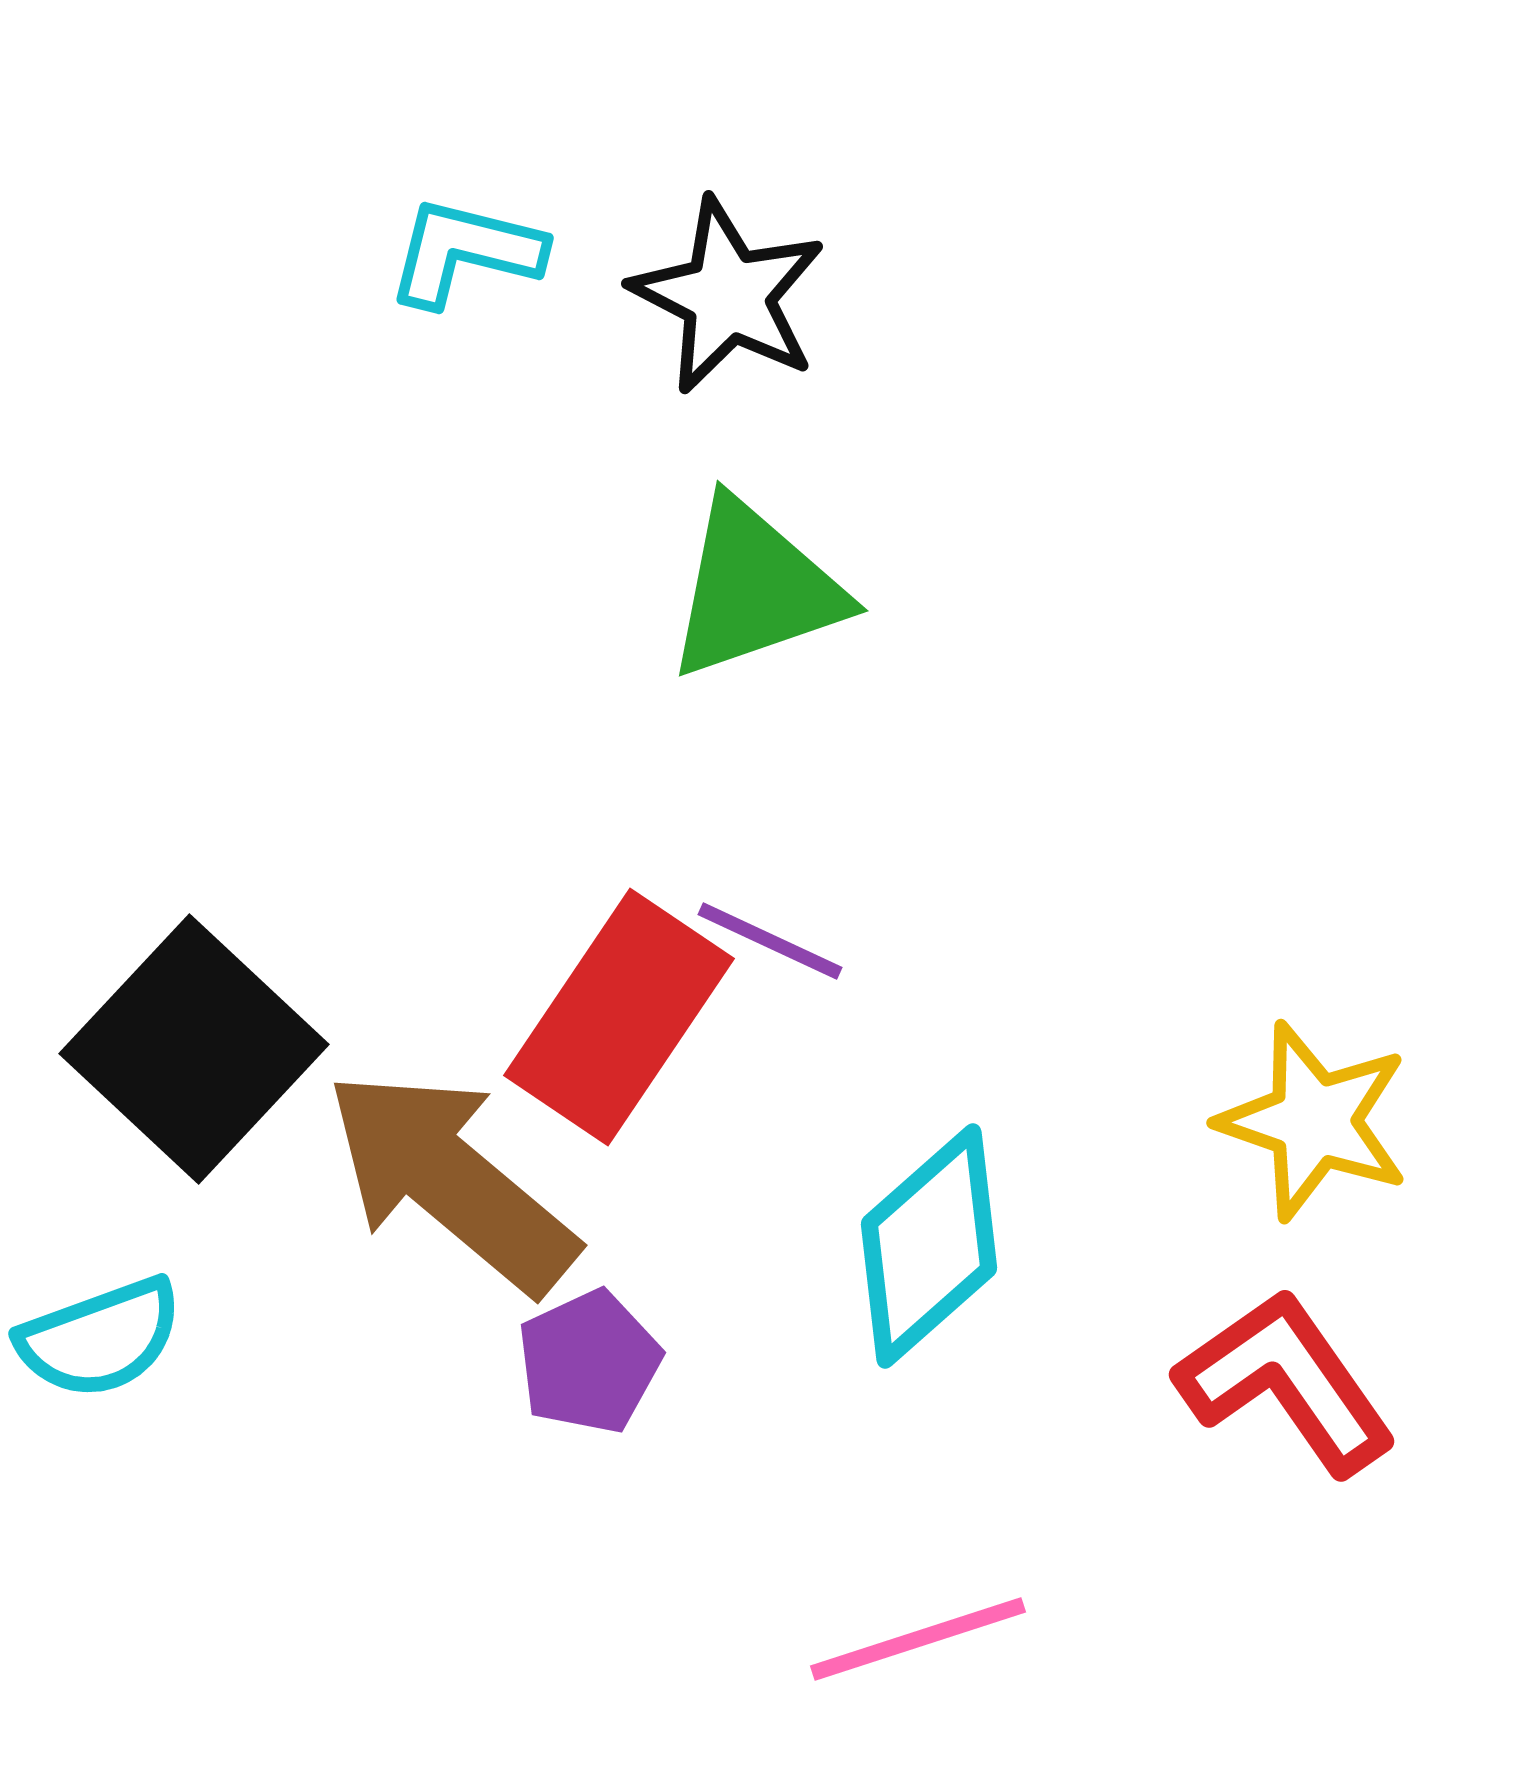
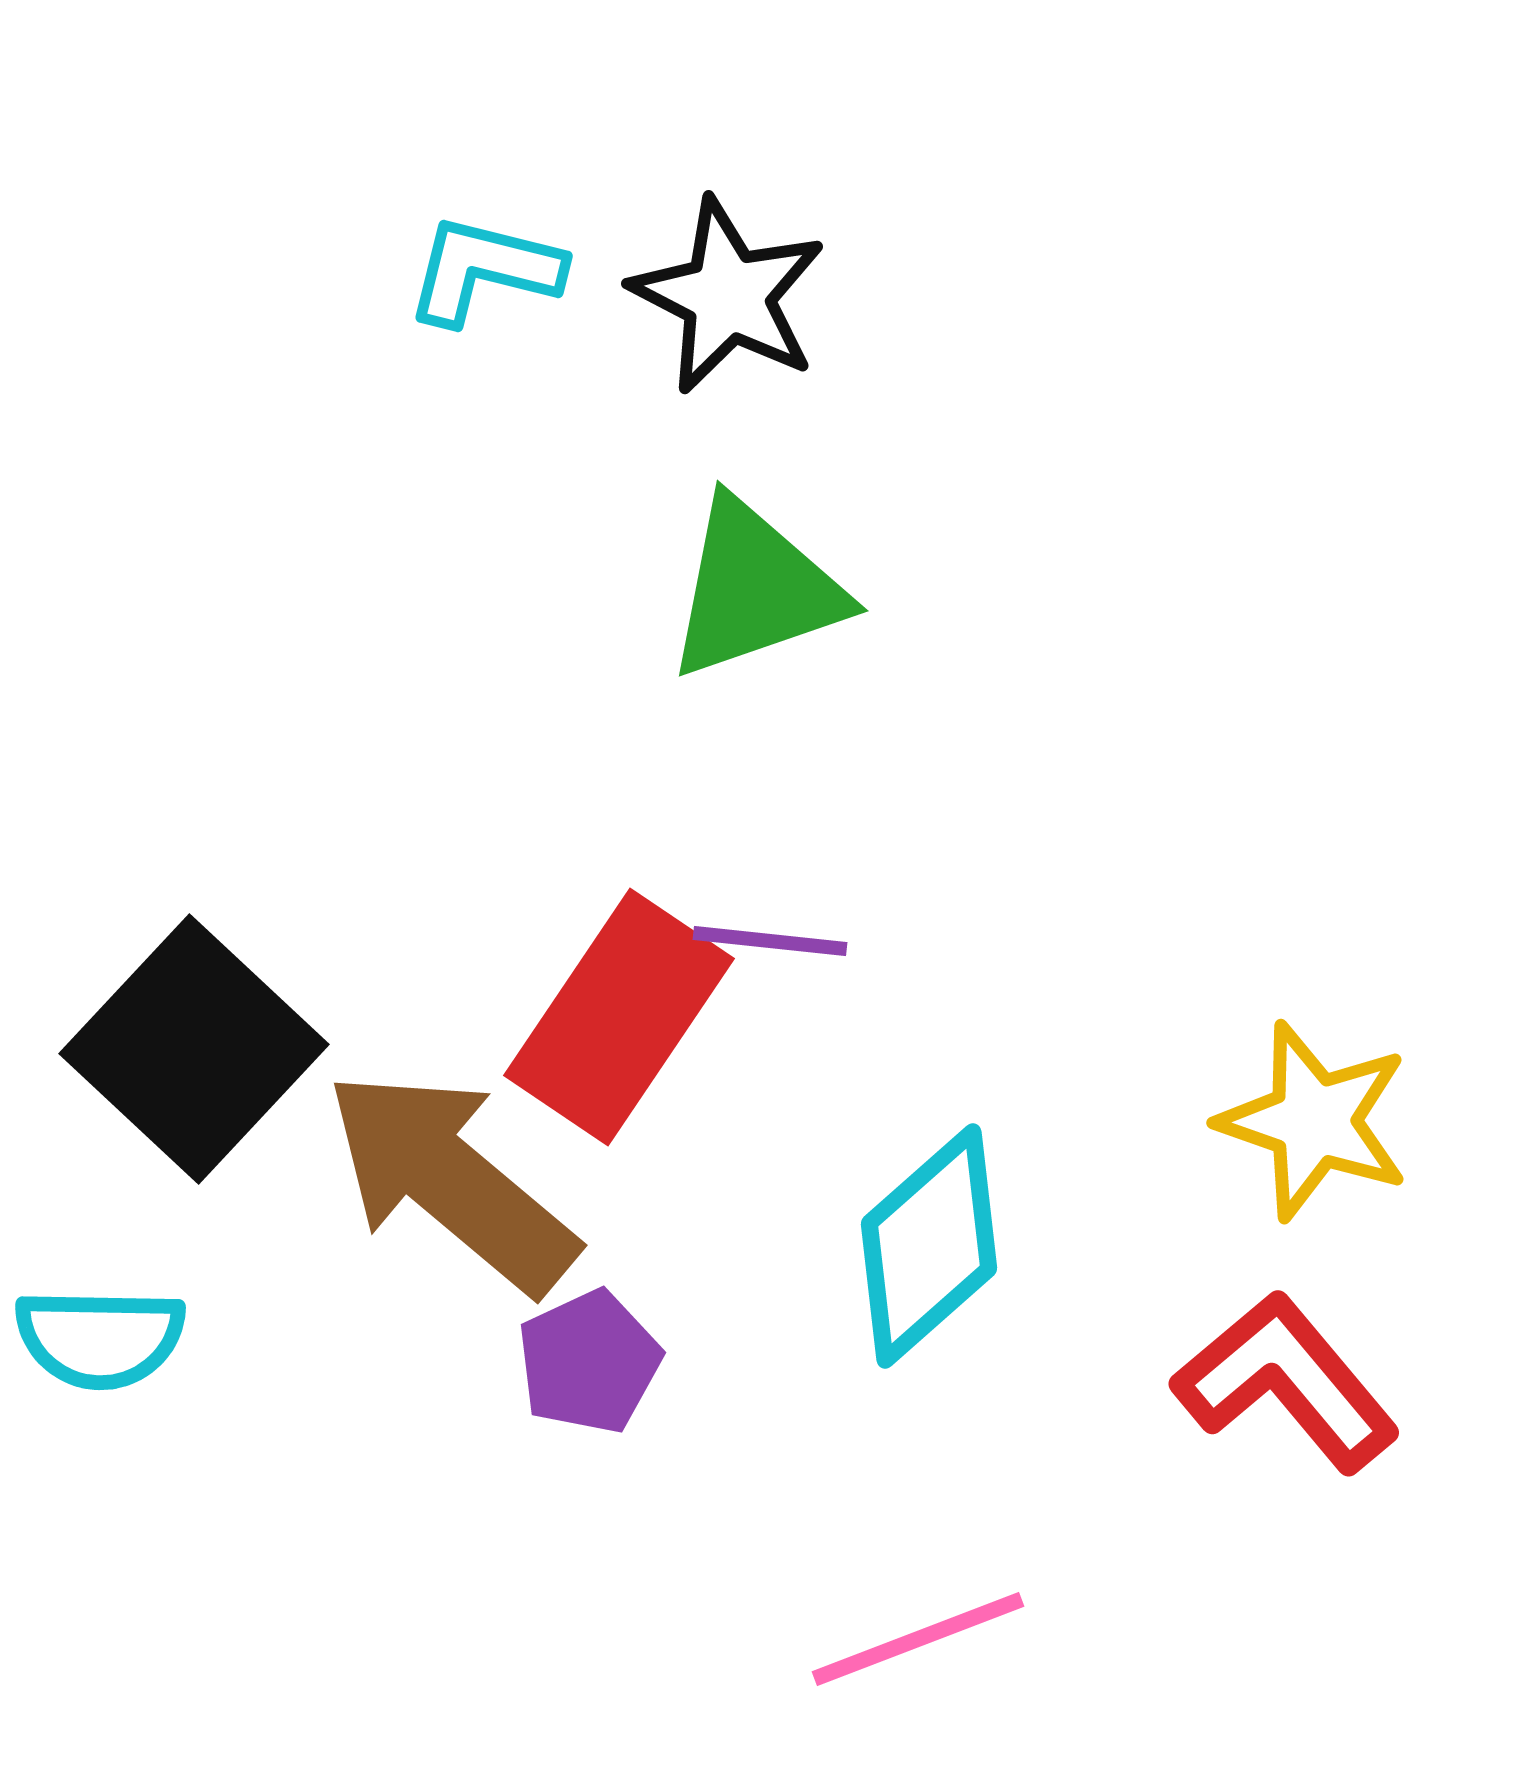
cyan L-shape: moved 19 px right, 18 px down
purple line: rotated 19 degrees counterclockwise
cyan semicircle: rotated 21 degrees clockwise
red L-shape: rotated 5 degrees counterclockwise
pink line: rotated 3 degrees counterclockwise
